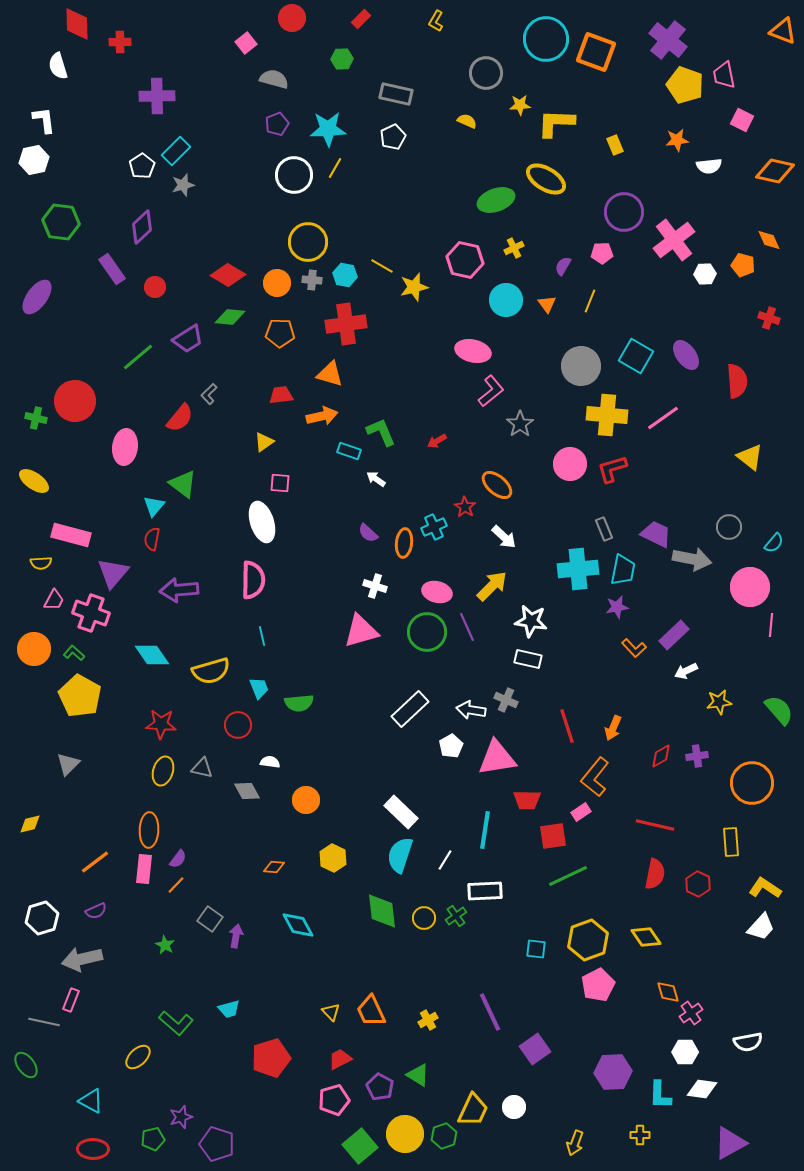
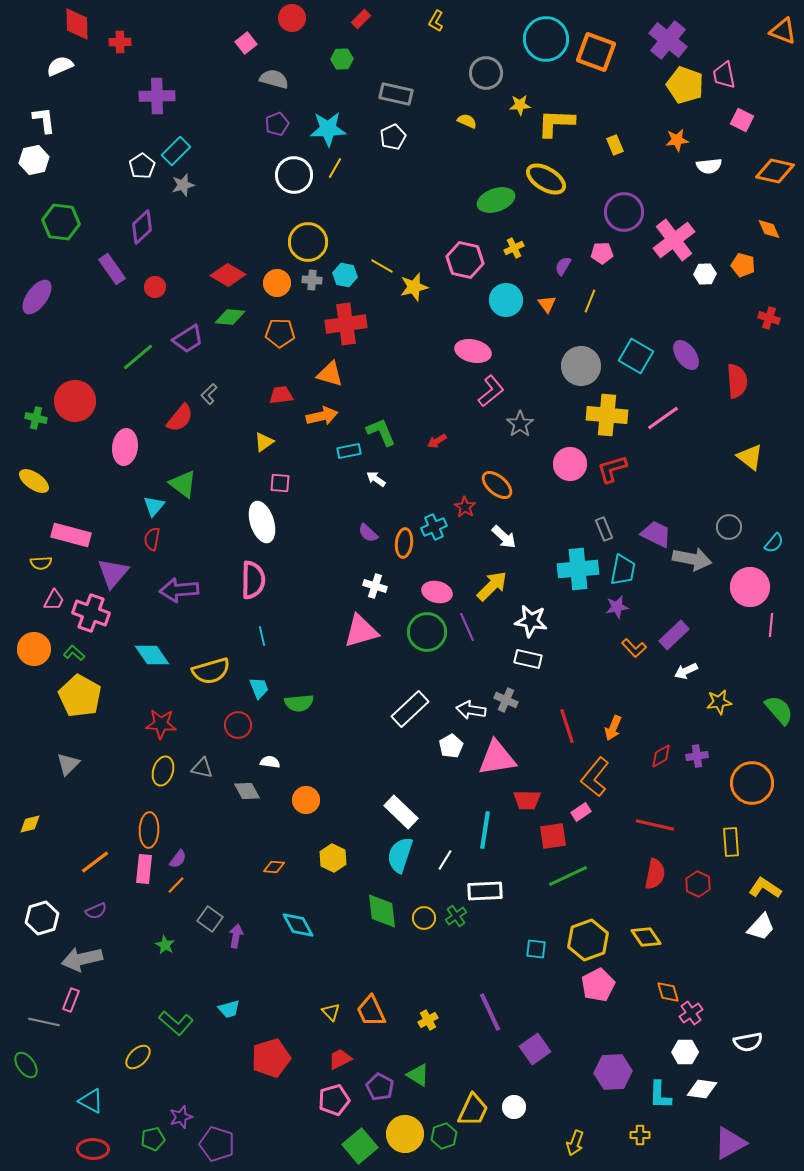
white semicircle at (58, 66): moved 2 px right; rotated 84 degrees clockwise
orange diamond at (769, 240): moved 11 px up
cyan rectangle at (349, 451): rotated 30 degrees counterclockwise
